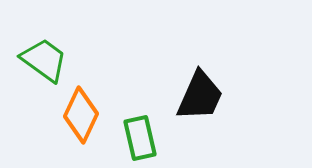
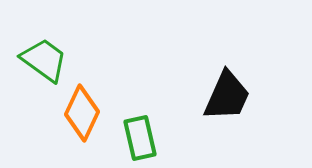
black trapezoid: moved 27 px right
orange diamond: moved 1 px right, 2 px up
